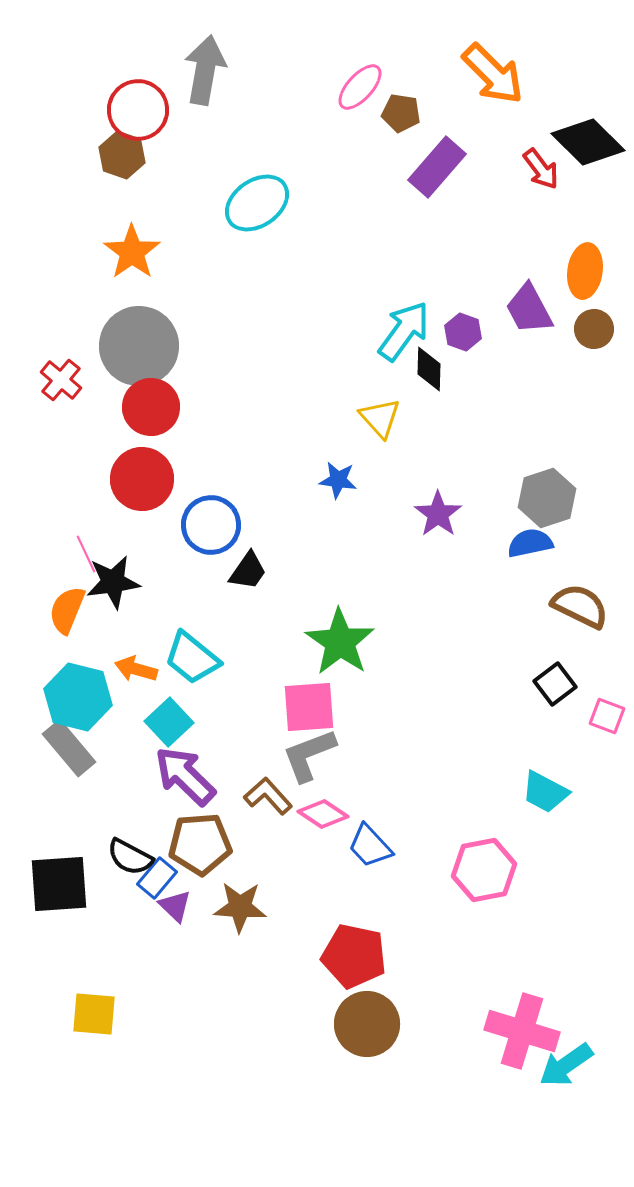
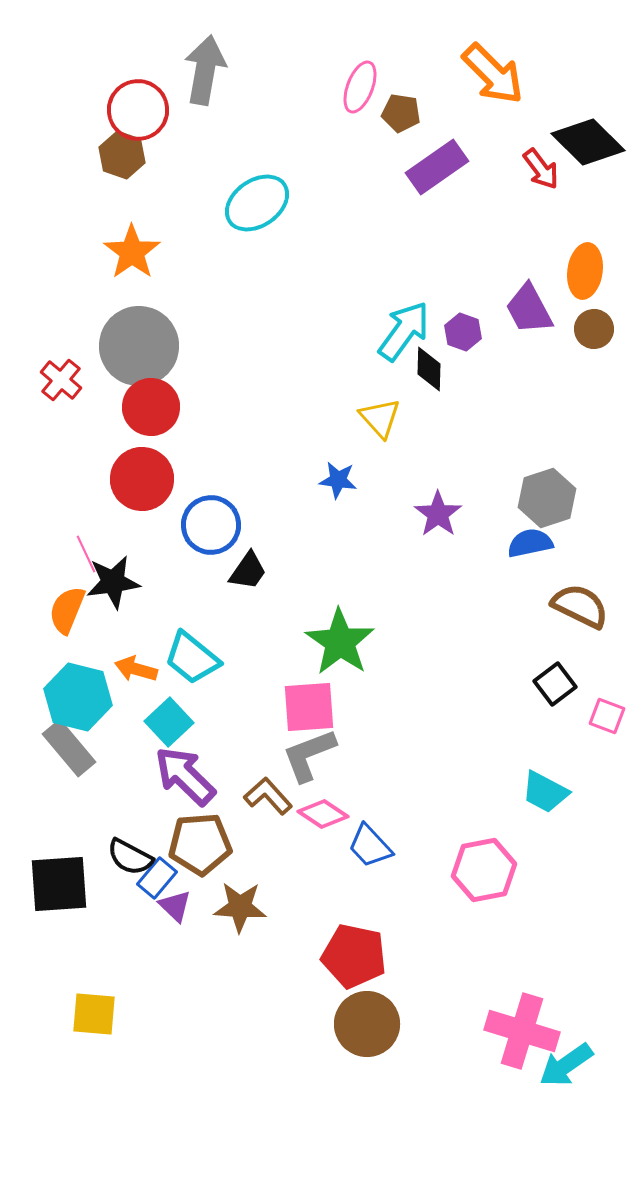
pink ellipse at (360, 87): rotated 21 degrees counterclockwise
purple rectangle at (437, 167): rotated 14 degrees clockwise
